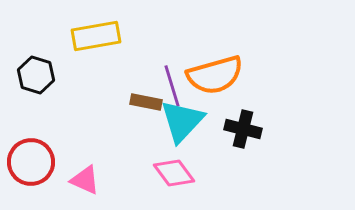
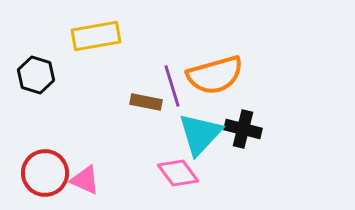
cyan triangle: moved 18 px right, 13 px down
red circle: moved 14 px right, 11 px down
pink diamond: moved 4 px right
